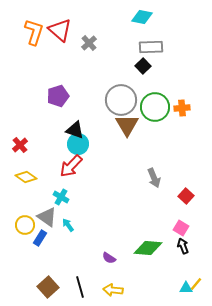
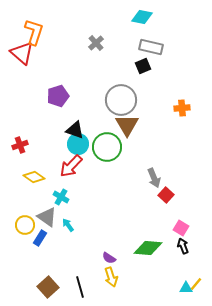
red triangle: moved 38 px left, 23 px down
gray cross: moved 7 px right
gray rectangle: rotated 15 degrees clockwise
black square: rotated 21 degrees clockwise
green circle: moved 48 px left, 40 px down
red cross: rotated 21 degrees clockwise
yellow diamond: moved 8 px right
red square: moved 20 px left, 1 px up
yellow arrow: moved 2 px left, 13 px up; rotated 114 degrees counterclockwise
